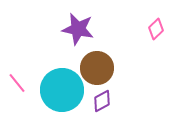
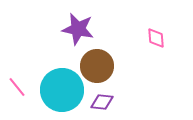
pink diamond: moved 9 px down; rotated 50 degrees counterclockwise
brown circle: moved 2 px up
pink line: moved 4 px down
purple diamond: moved 1 px down; rotated 35 degrees clockwise
